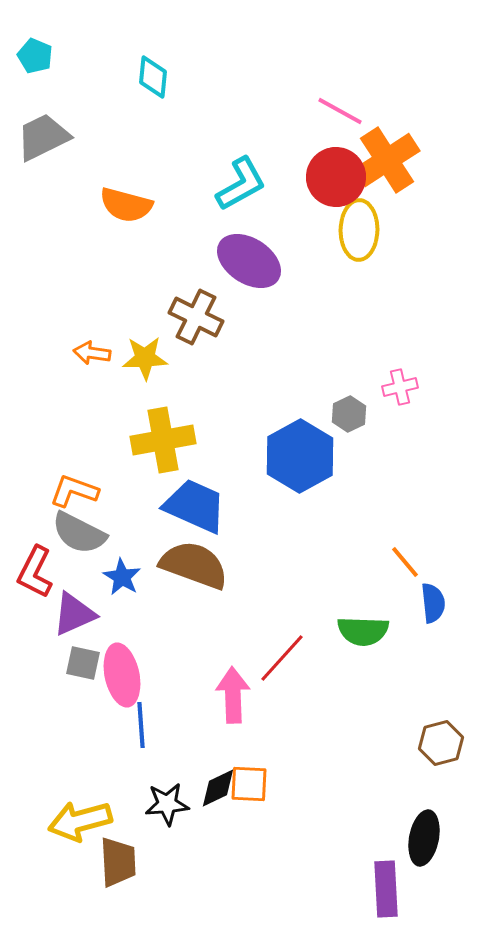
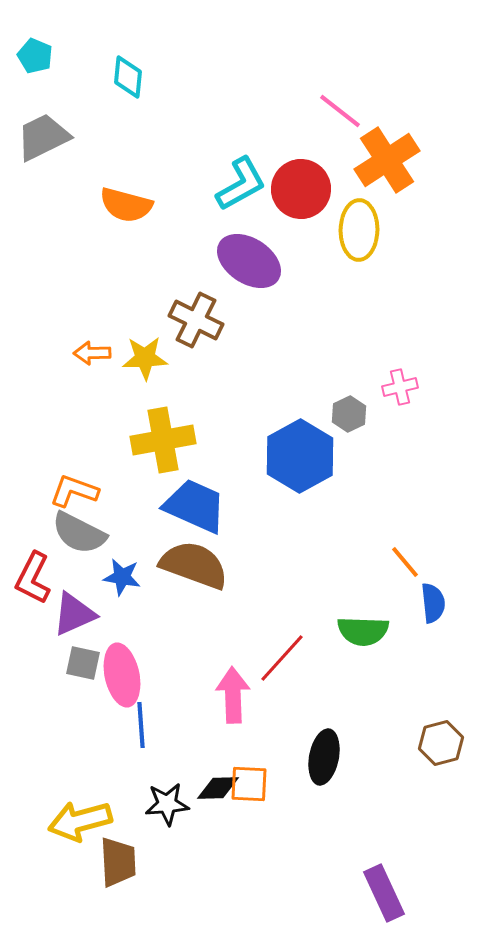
cyan diamond: moved 25 px left
pink line: rotated 9 degrees clockwise
red circle: moved 35 px left, 12 px down
brown cross: moved 3 px down
orange arrow: rotated 9 degrees counterclockwise
red L-shape: moved 2 px left, 6 px down
blue star: rotated 21 degrees counterclockwise
black diamond: rotated 24 degrees clockwise
black ellipse: moved 100 px left, 81 px up
purple rectangle: moved 2 px left, 4 px down; rotated 22 degrees counterclockwise
